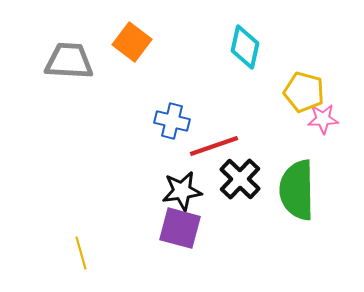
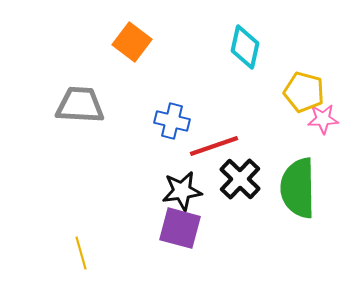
gray trapezoid: moved 11 px right, 44 px down
green semicircle: moved 1 px right, 2 px up
